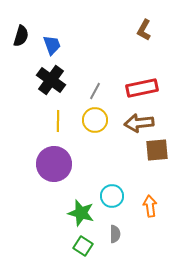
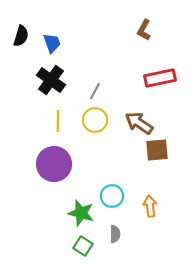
blue trapezoid: moved 2 px up
red rectangle: moved 18 px right, 10 px up
brown arrow: rotated 40 degrees clockwise
